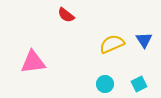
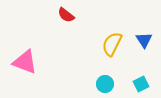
yellow semicircle: rotated 40 degrees counterclockwise
pink triangle: moved 8 px left; rotated 28 degrees clockwise
cyan square: moved 2 px right
